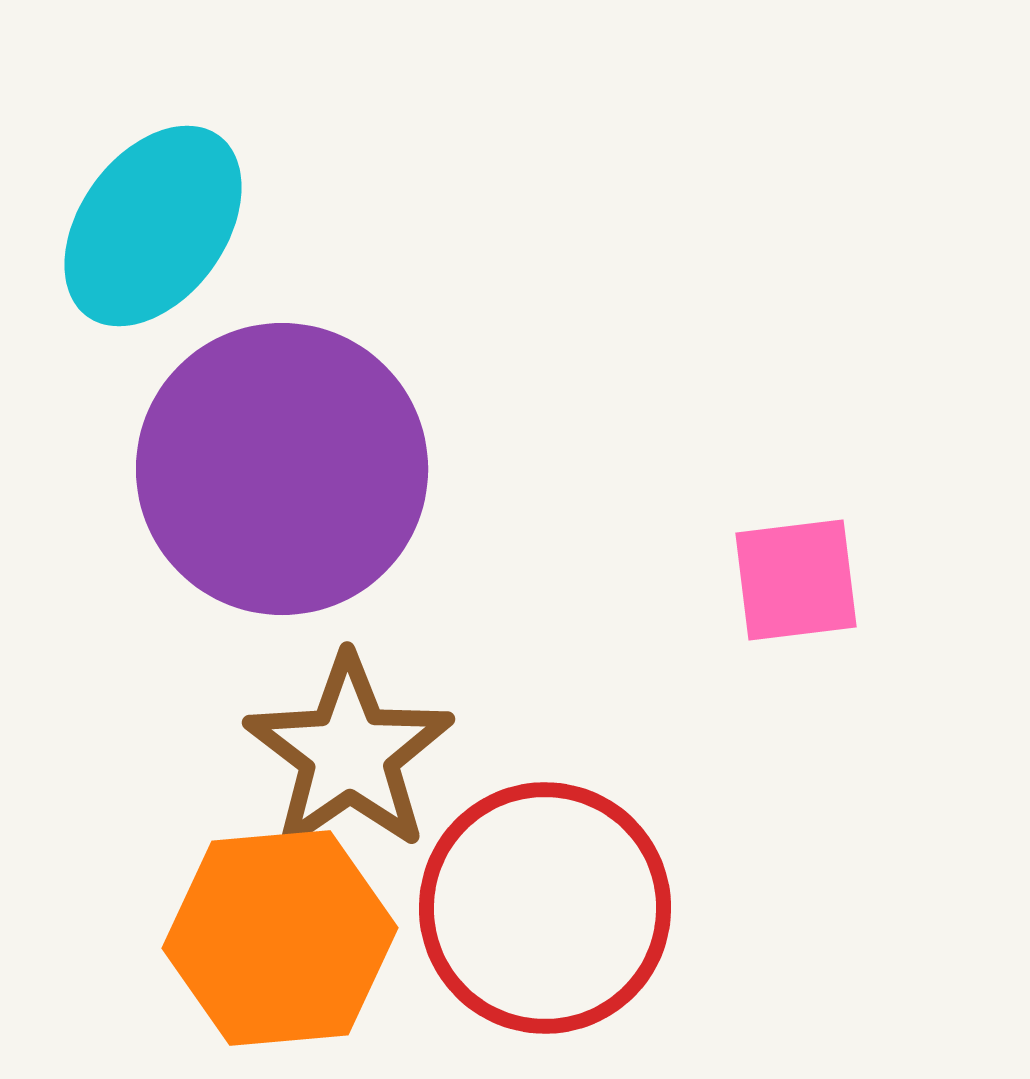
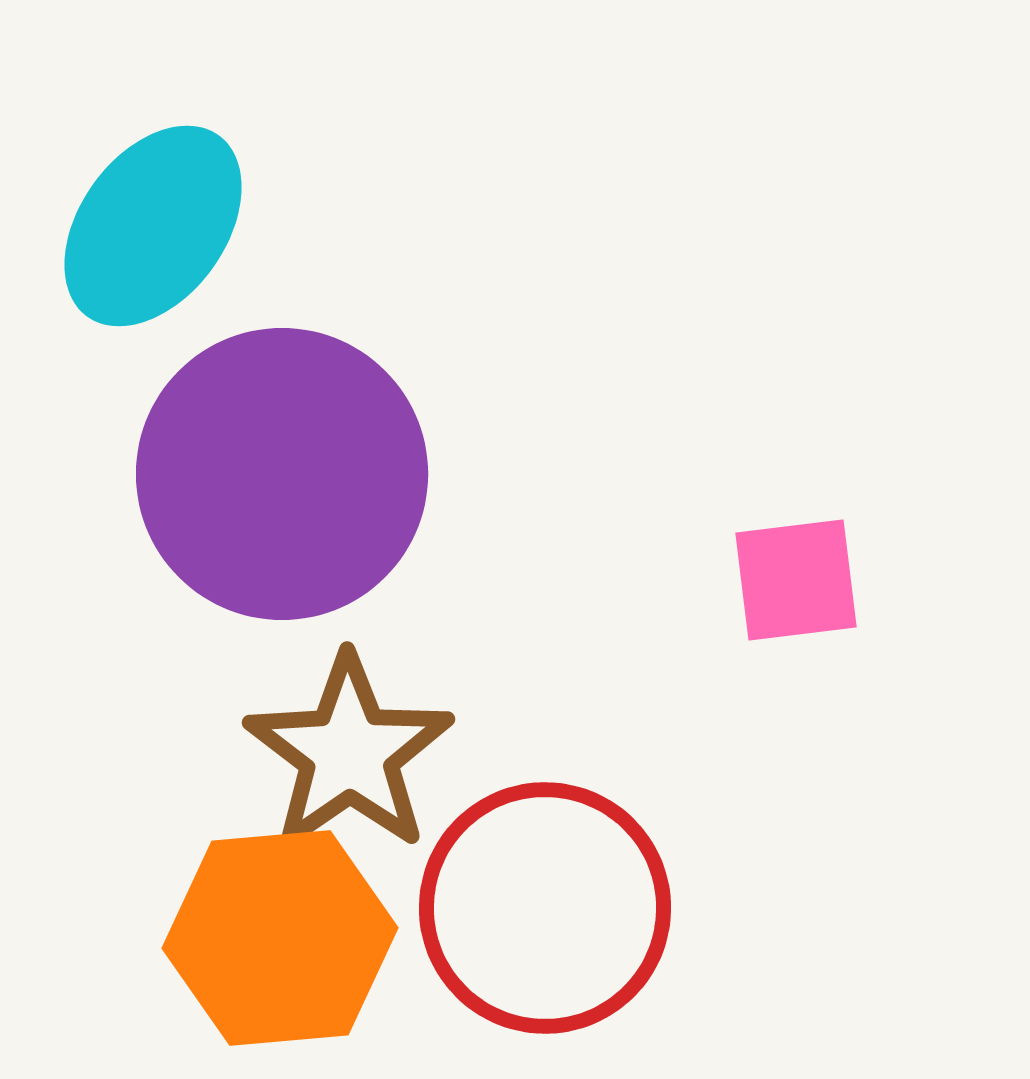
purple circle: moved 5 px down
